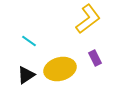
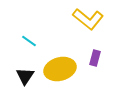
yellow L-shape: rotated 76 degrees clockwise
purple rectangle: rotated 42 degrees clockwise
black triangle: moved 1 px left, 1 px down; rotated 24 degrees counterclockwise
